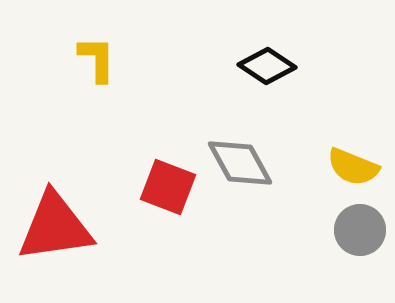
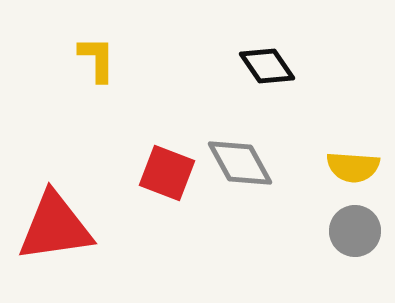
black diamond: rotated 22 degrees clockwise
yellow semicircle: rotated 18 degrees counterclockwise
red square: moved 1 px left, 14 px up
gray circle: moved 5 px left, 1 px down
